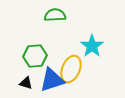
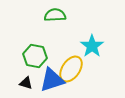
green hexagon: rotated 15 degrees clockwise
yellow ellipse: rotated 12 degrees clockwise
